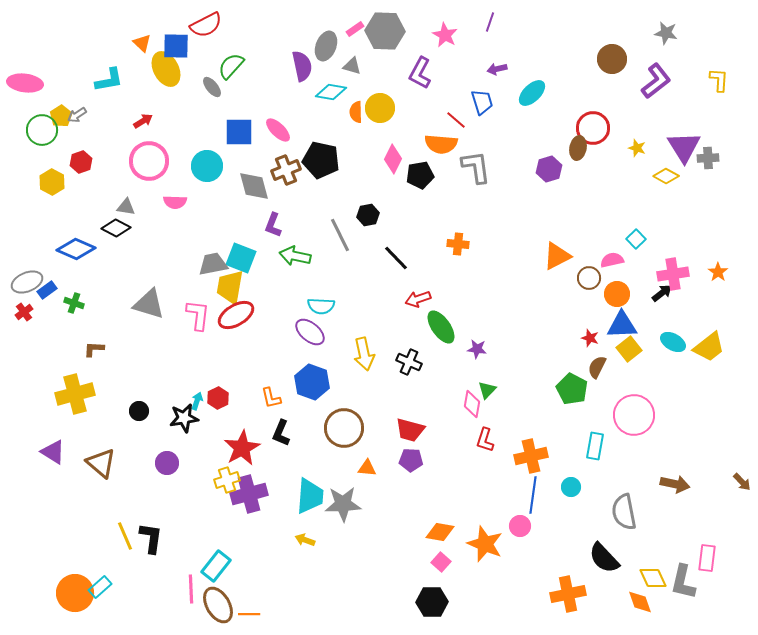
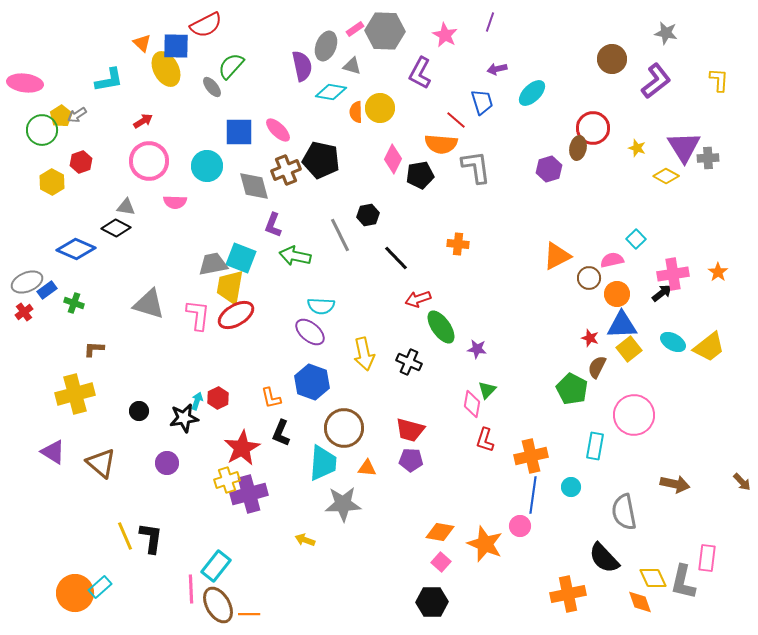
cyan trapezoid at (310, 496): moved 13 px right, 33 px up
